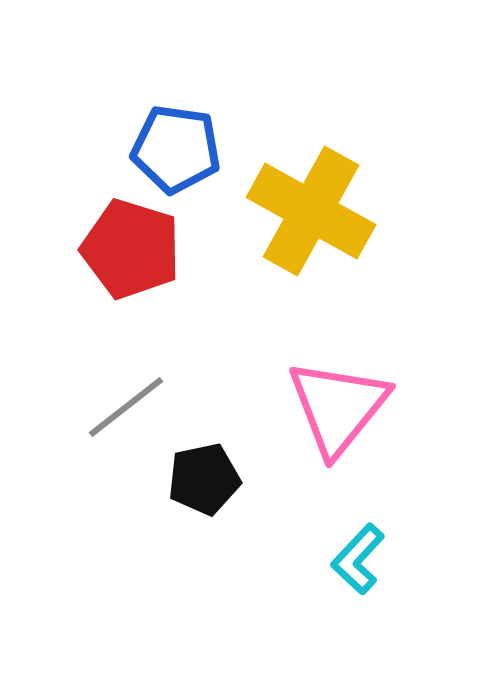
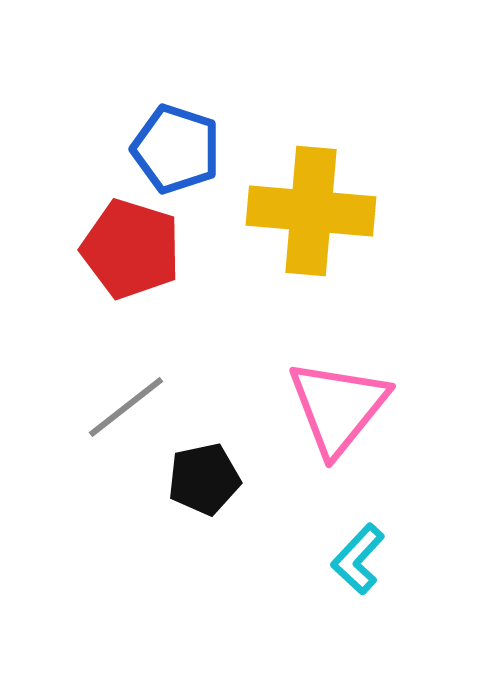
blue pentagon: rotated 10 degrees clockwise
yellow cross: rotated 24 degrees counterclockwise
